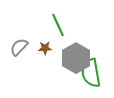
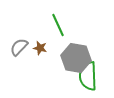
brown star: moved 5 px left; rotated 16 degrees clockwise
gray hexagon: rotated 20 degrees counterclockwise
green semicircle: moved 3 px left, 3 px down; rotated 8 degrees clockwise
